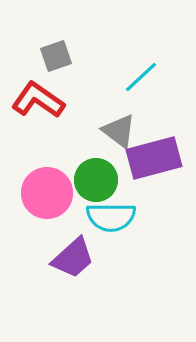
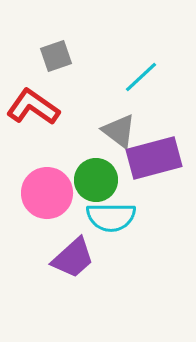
red L-shape: moved 5 px left, 7 px down
